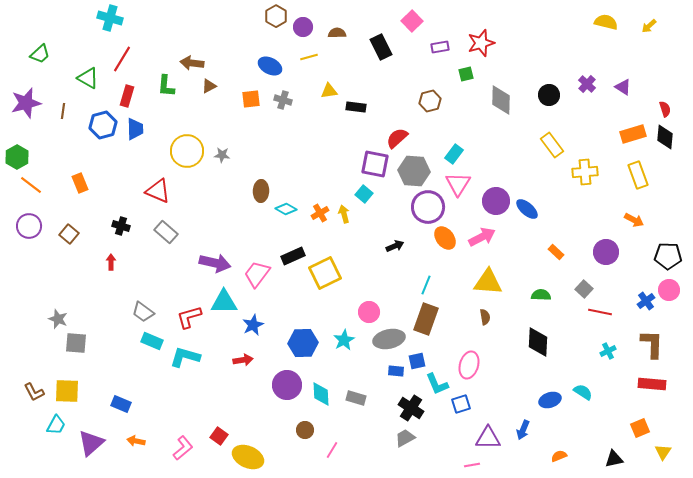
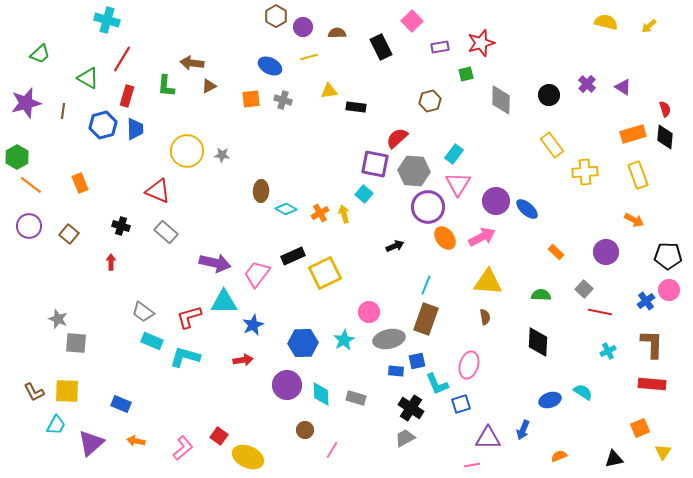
cyan cross at (110, 18): moved 3 px left, 2 px down
